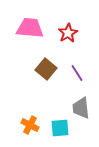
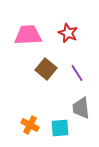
pink trapezoid: moved 2 px left, 7 px down; rotated 8 degrees counterclockwise
red star: rotated 18 degrees counterclockwise
